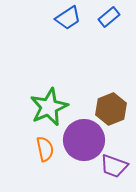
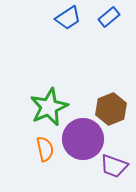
purple circle: moved 1 px left, 1 px up
